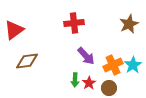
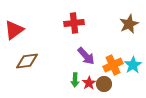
brown circle: moved 5 px left, 4 px up
